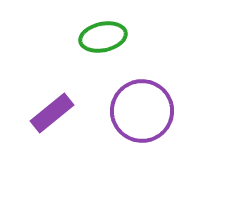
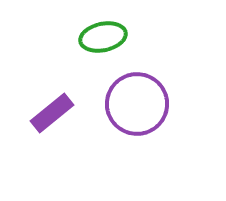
purple circle: moved 5 px left, 7 px up
